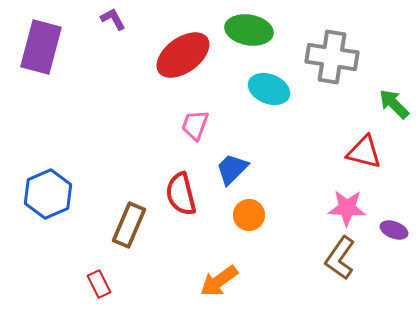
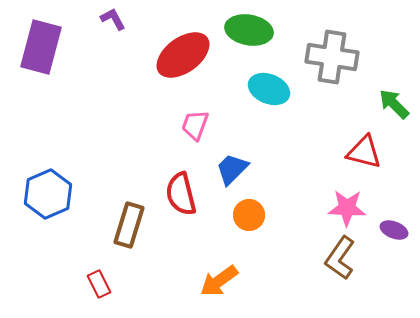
brown rectangle: rotated 6 degrees counterclockwise
